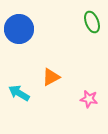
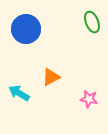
blue circle: moved 7 px right
